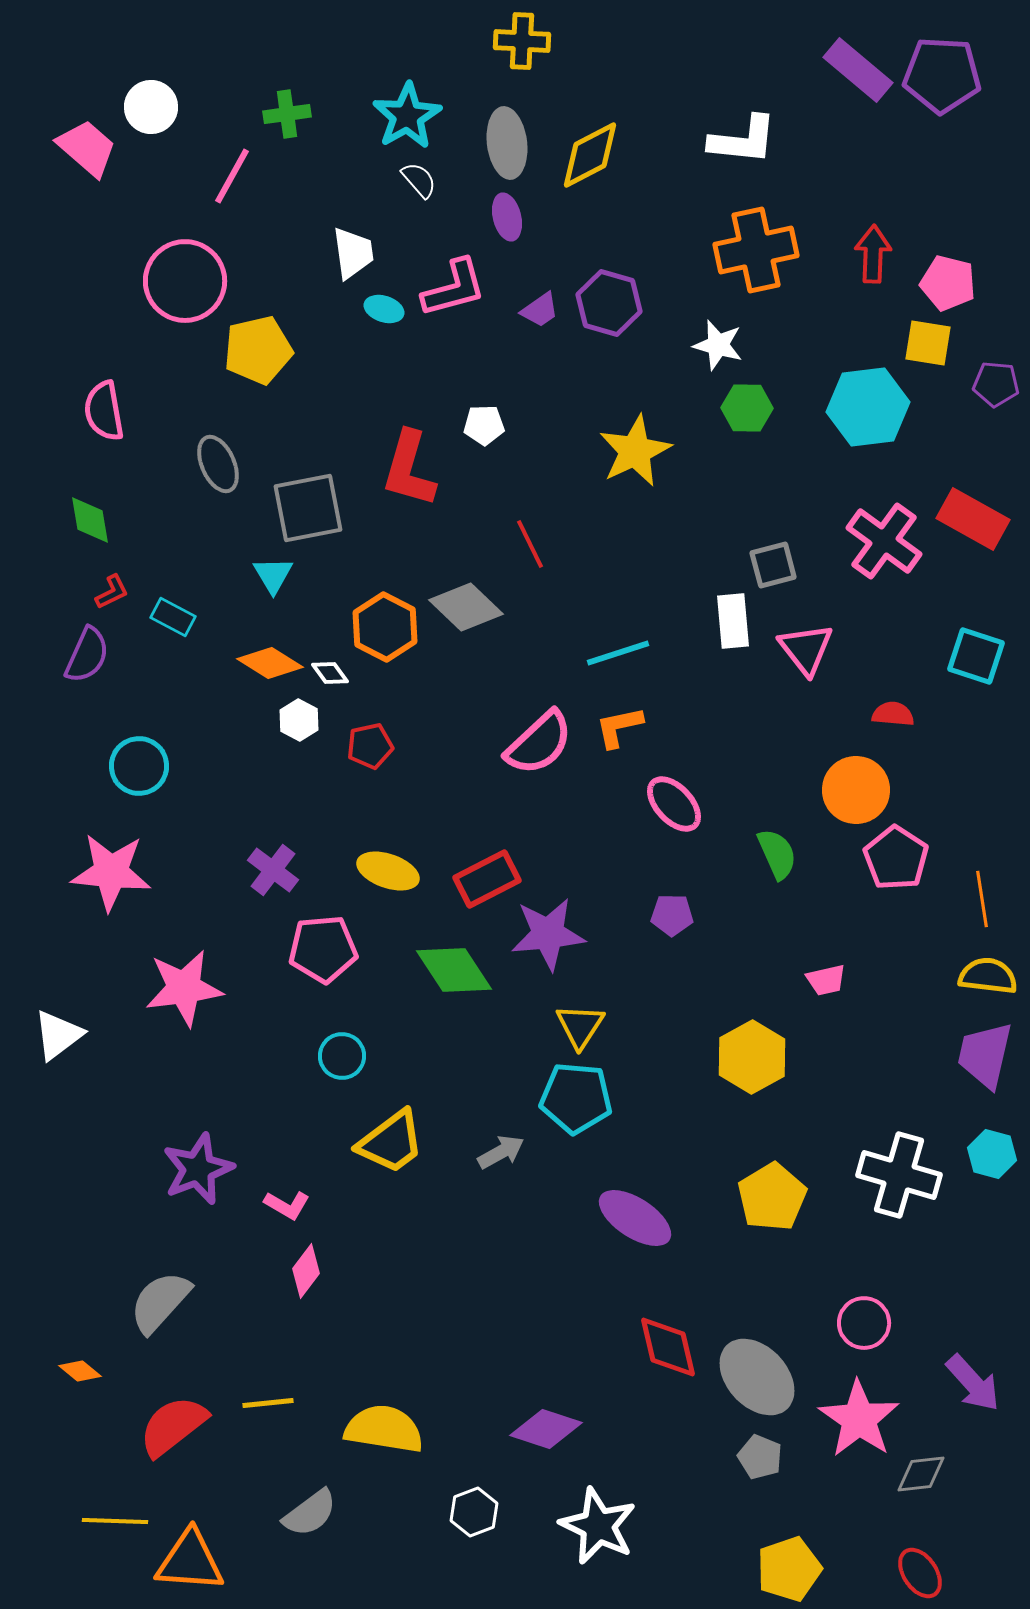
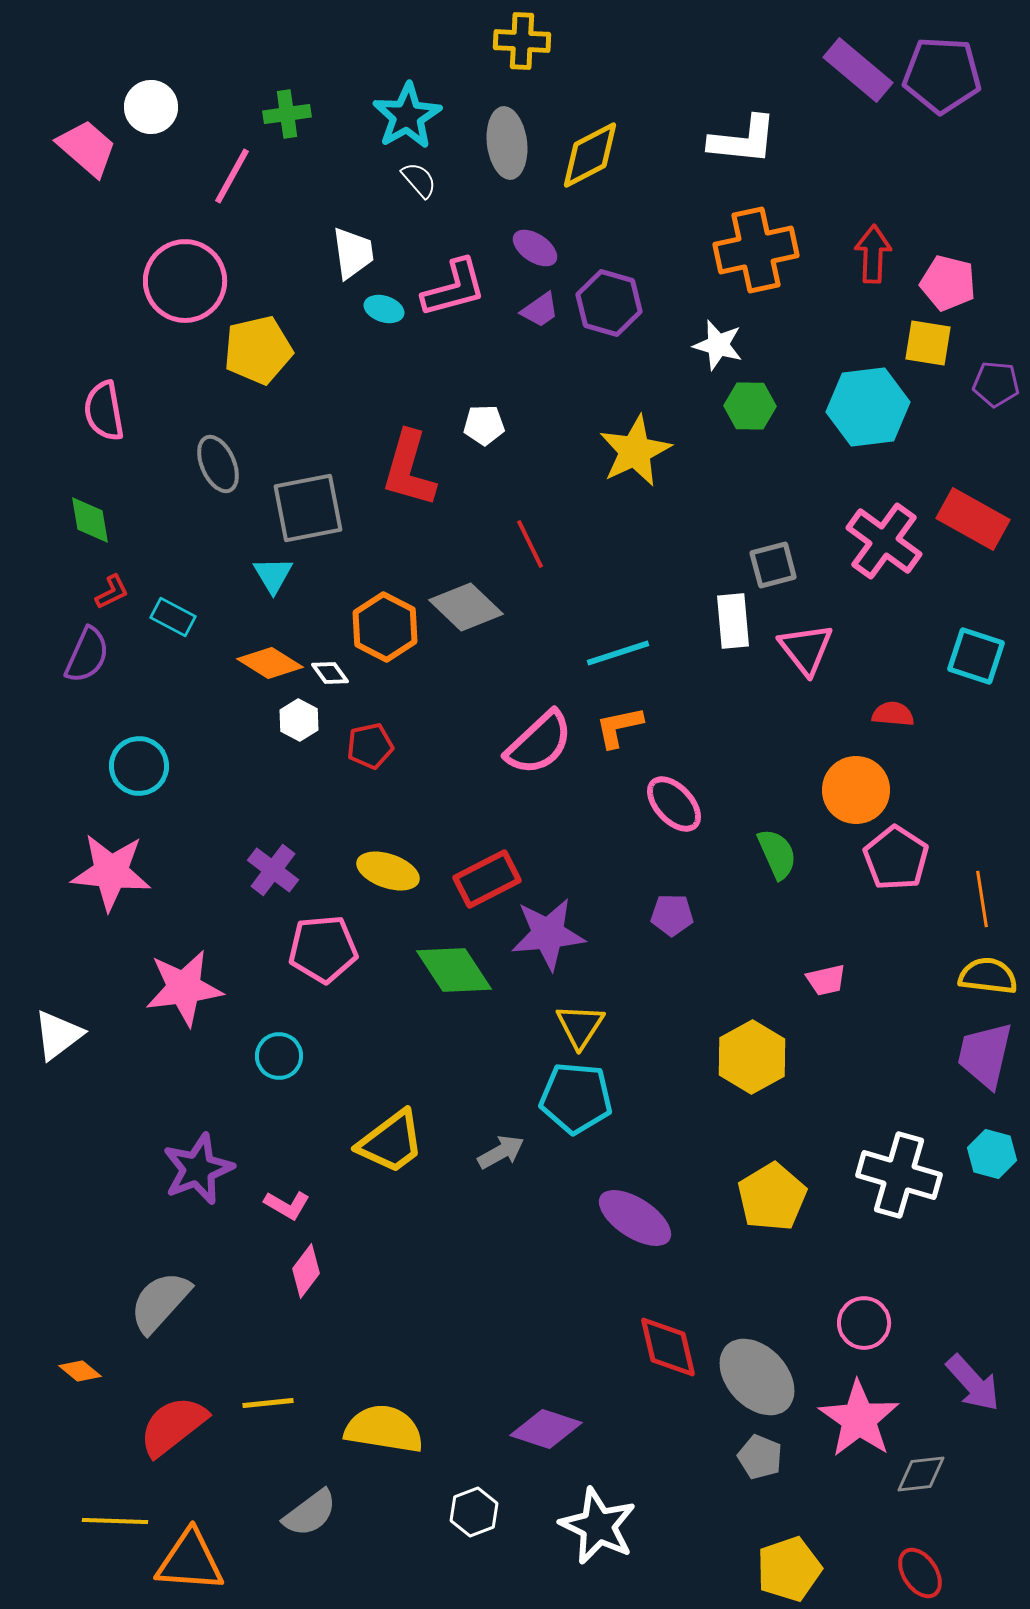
purple ellipse at (507, 217): moved 28 px right, 31 px down; rotated 42 degrees counterclockwise
green hexagon at (747, 408): moved 3 px right, 2 px up
cyan circle at (342, 1056): moved 63 px left
